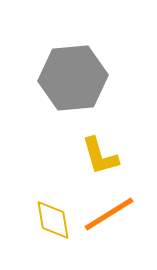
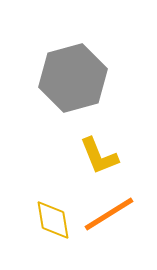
gray hexagon: rotated 10 degrees counterclockwise
yellow L-shape: moved 1 px left; rotated 6 degrees counterclockwise
